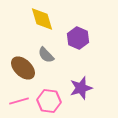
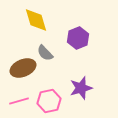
yellow diamond: moved 6 px left, 1 px down
purple hexagon: rotated 15 degrees clockwise
gray semicircle: moved 1 px left, 2 px up
brown ellipse: rotated 65 degrees counterclockwise
pink hexagon: rotated 20 degrees counterclockwise
